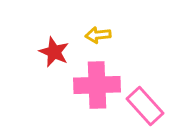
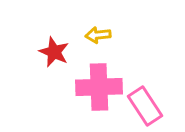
pink cross: moved 2 px right, 2 px down
pink rectangle: rotated 9 degrees clockwise
